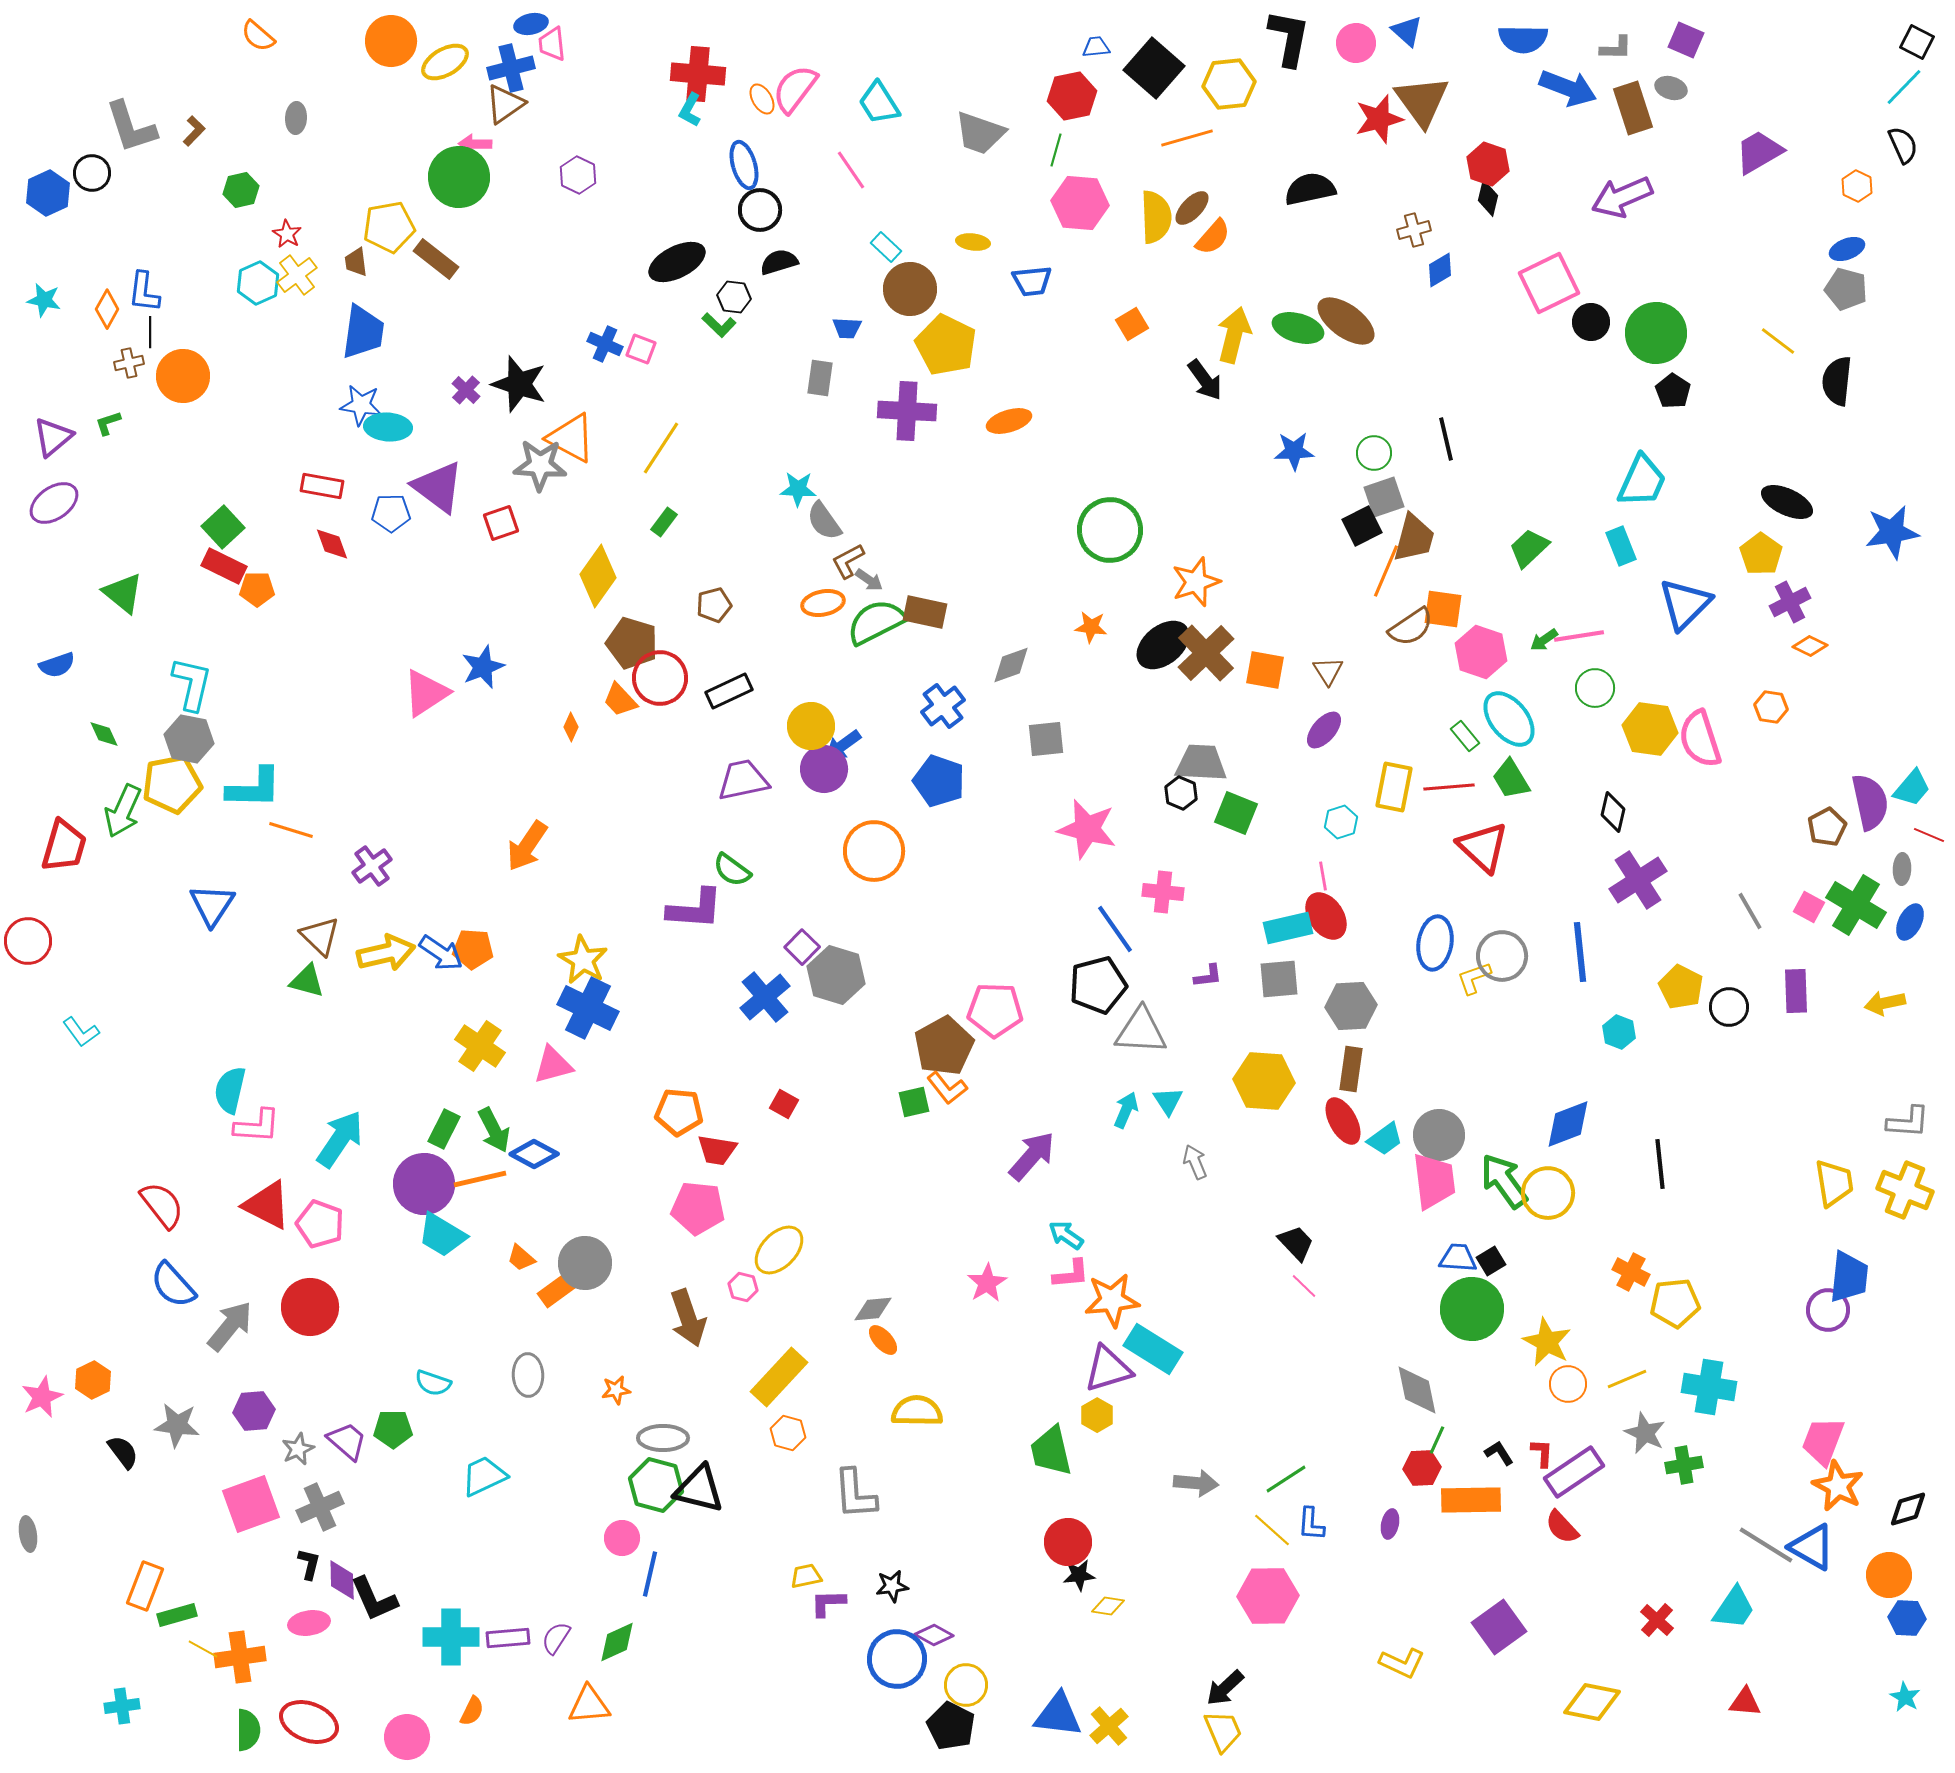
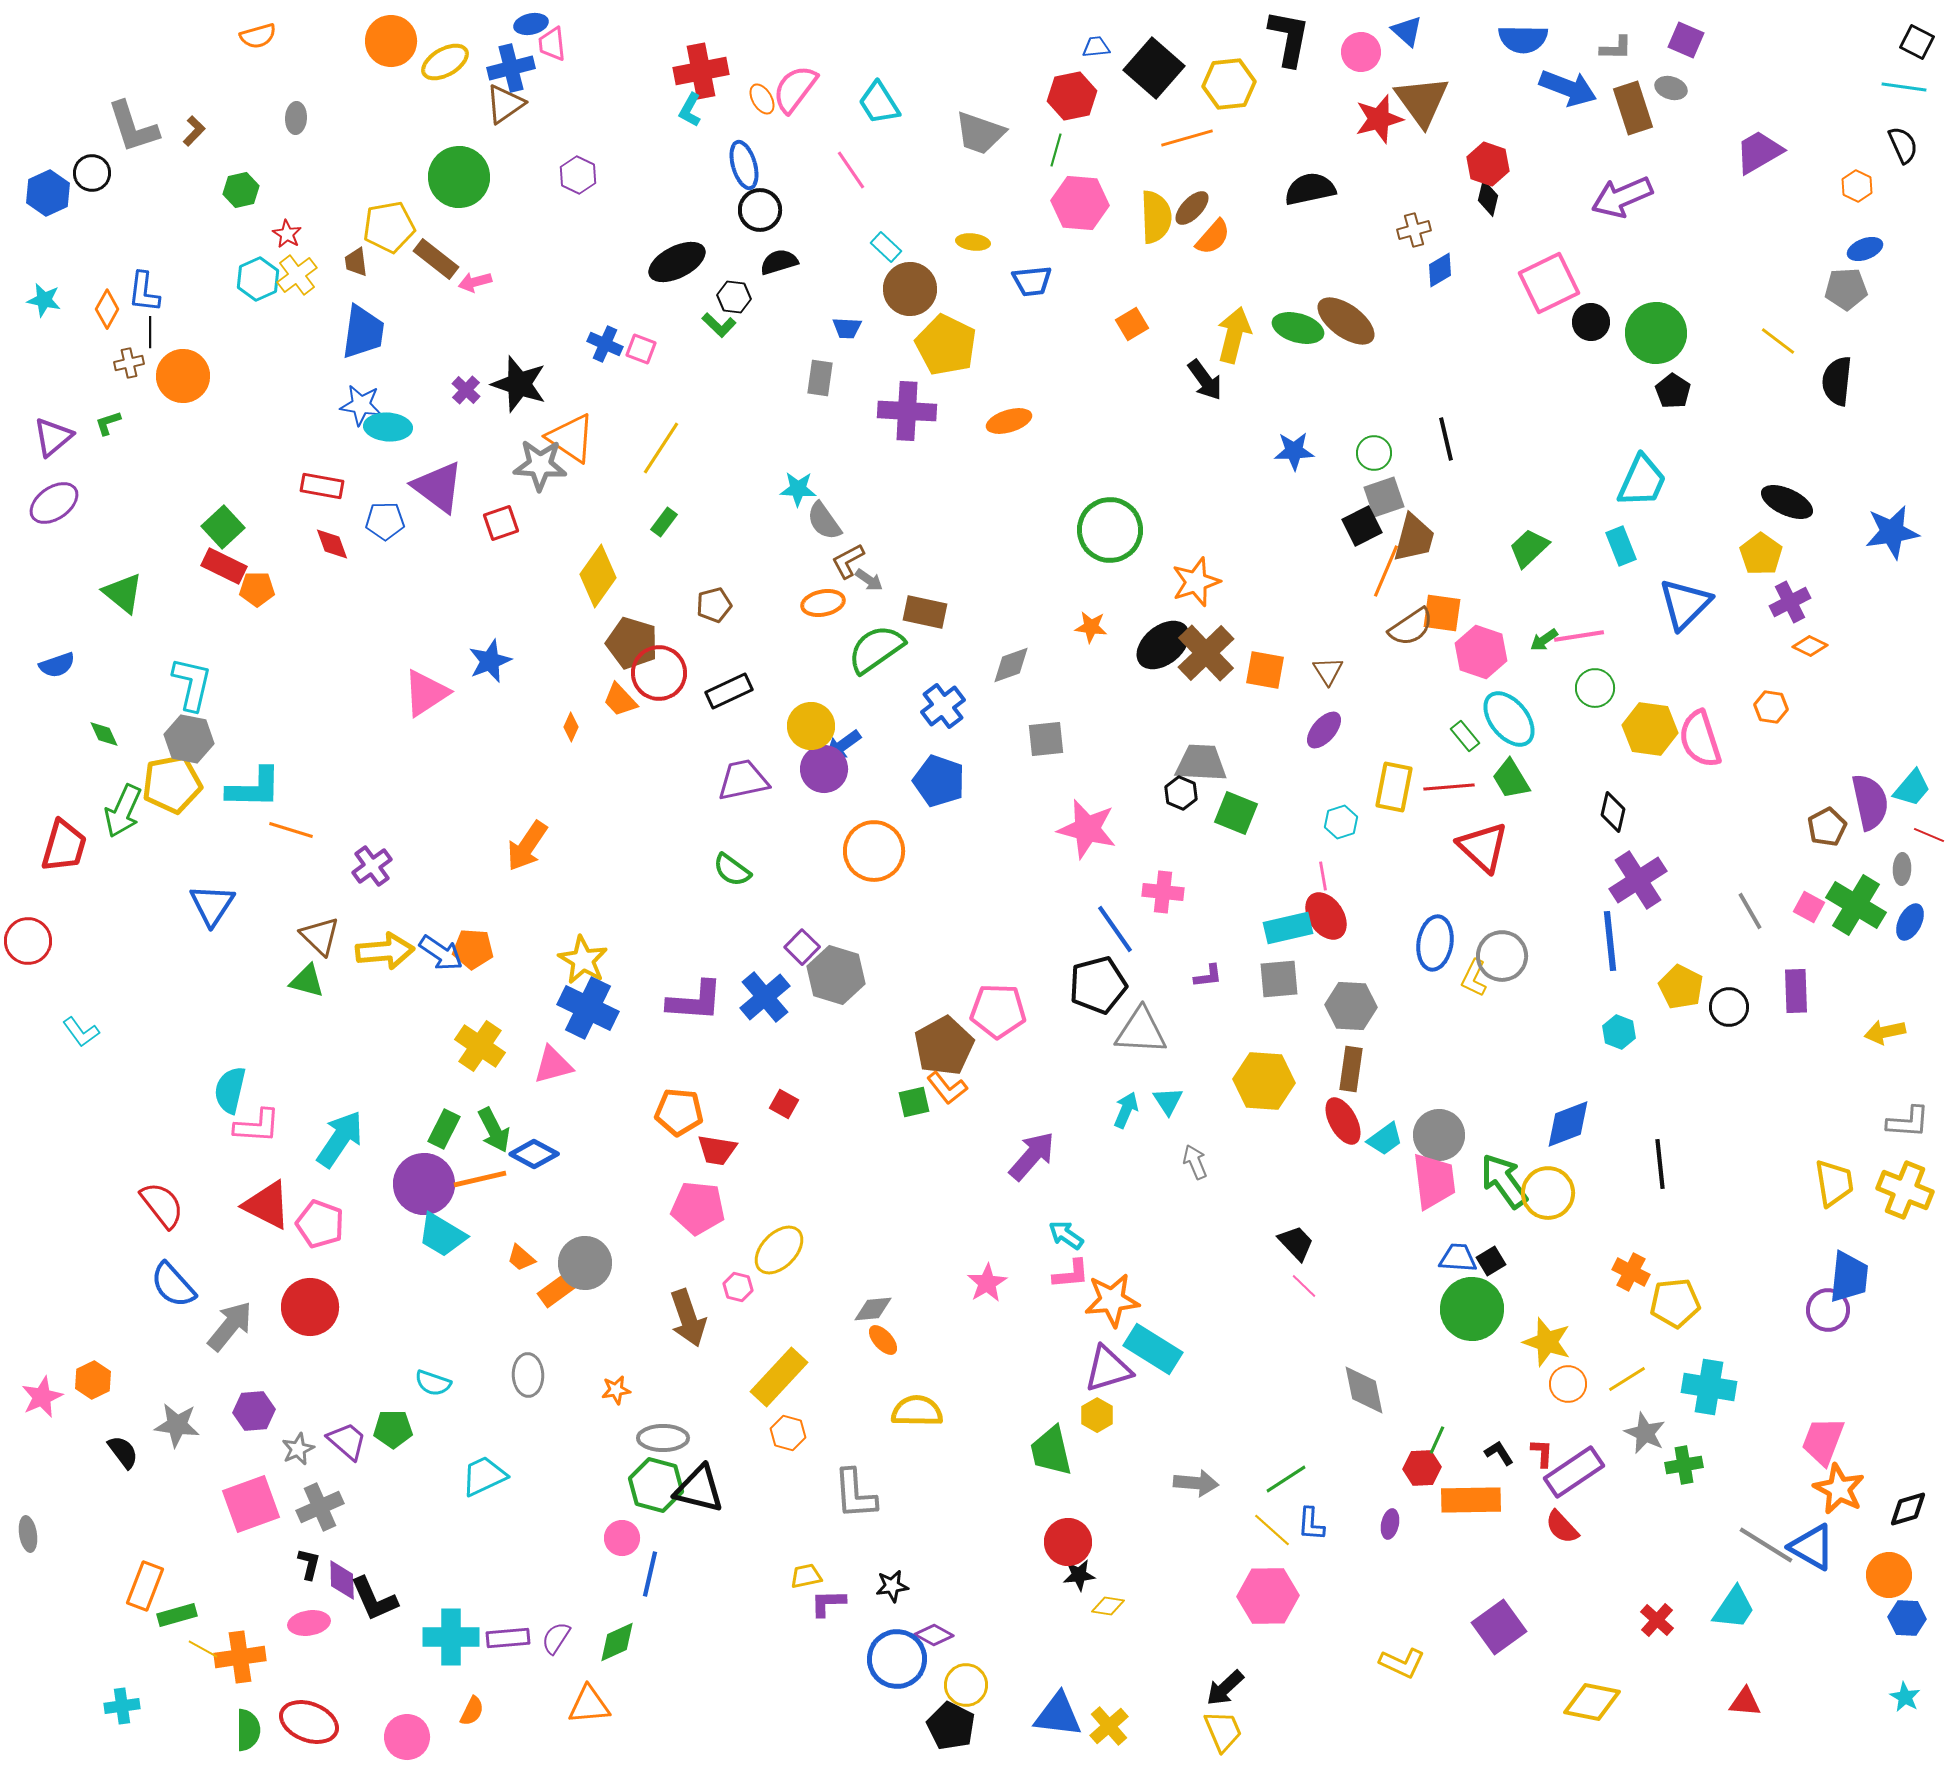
orange semicircle at (258, 36): rotated 57 degrees counterclockwise
pink circle at (1356, 43): moved 5 px right, 9 px down
red cross at (698, 74): moved 3 px right, 3 px up; rotated 16 degrees counterclockwise
cyan line at (1904, 87): rotated 54 degrees clockwise
gray L-shape at (131, 127): moved 2 px right
pink arrow at (475, 144): moved 138 px down; rotated 16 degrees counterclockwise
blue ellipse at (1847, 249): moved 18 px right
cyan hexagon at (258, 283): moved 4 px up
gray pentagon at (1846, 289): rotated 18 degrees counterclockwise
orange triangle at (571, 438): rotated 6 degrees clockwise
blue pentagon at (391, 513): moved 6 px left, 8 px down
orange square at (1443, 609): moved 1 px left, 4 px down
green semicircle at (876, 622): moved 27 px down; rotated 8 degrees counterclockwise
blue star at (483, 667): moved 7 px right, 6 px up
red circle at (660, 678): moved 1 px left, 5 px up
purple L-shape at (695, 909): moved 92 px down
blue line at (1580, 952): moved 30 px right, 11 px up
yellow arrow at (386, 953): moved 1 px left, 2 px up; rotated 8 degrees clockwise
yellow L-shape at (1474, 978): rotated 45 degrees counterclockwise
yellow arrow at (1885, 1003): moved 29 px down
gray hexagon at (1351, 1006): rotated 6 degrees clockwise
pink pentagon at (995, 1010): moved 3 px right, 1 px down
pink hexagon at (743, 1287): moved 5 px left
yellow star at (1547, 1342): rotated 9 degrees counterclockwise
yellow line at (1627, 1379): rotated 9 degrees counterclockwise
gray diamond at (1417, 1390): moved 53 px left
orange star at (1838, 1486): moved 1 px right, 3 px down
